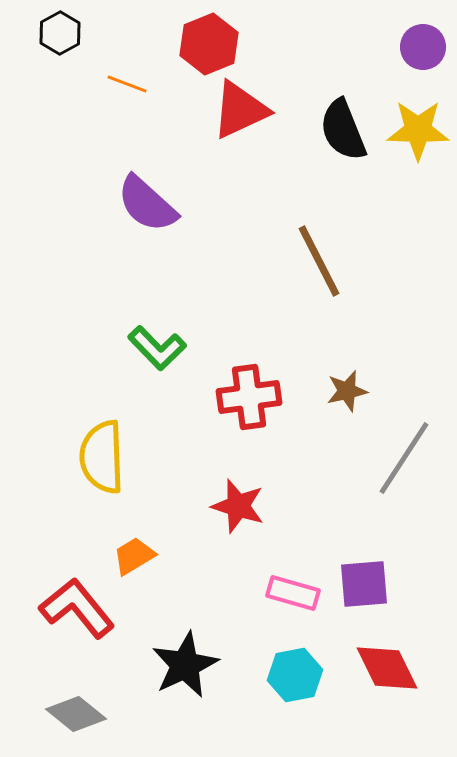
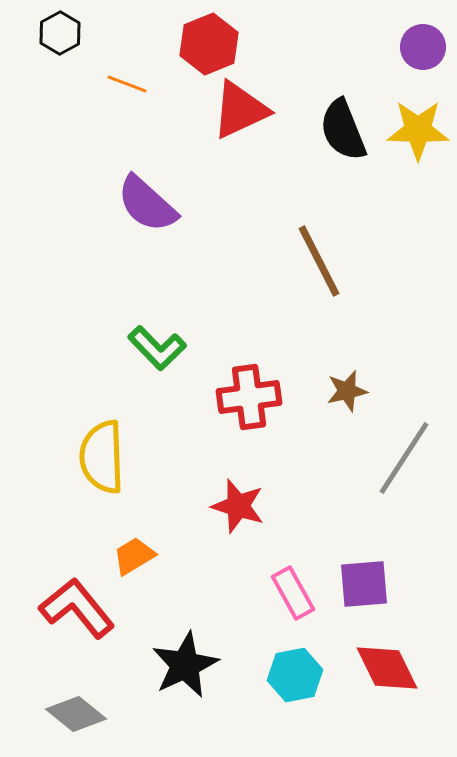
pink rectangle: rotated 45 degrees clockwise
